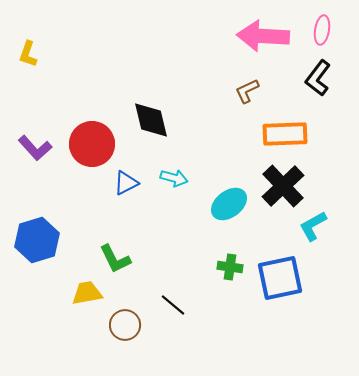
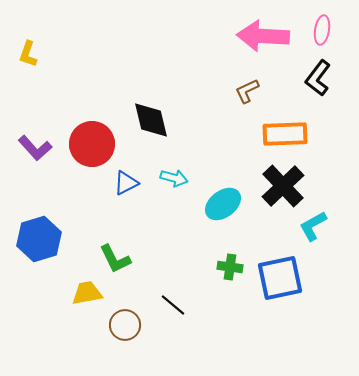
cyan ellipse: moved 6 px left
blue hexagon: moved 2 px right, 1 px up
